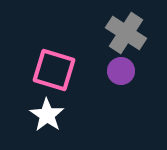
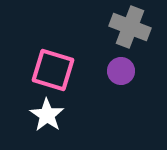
gray cross: moved 4 px right, 6 px up; rotated 12 degrees counterclockwise
pink square: moved 1 px left
